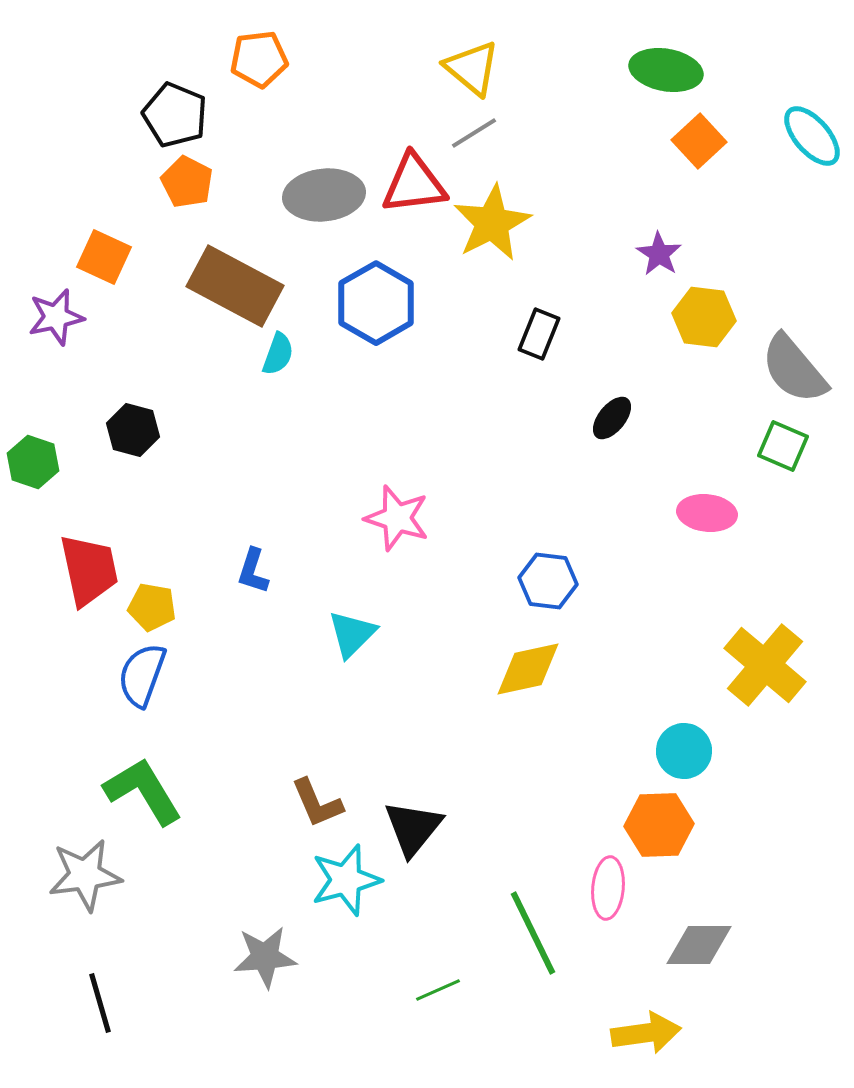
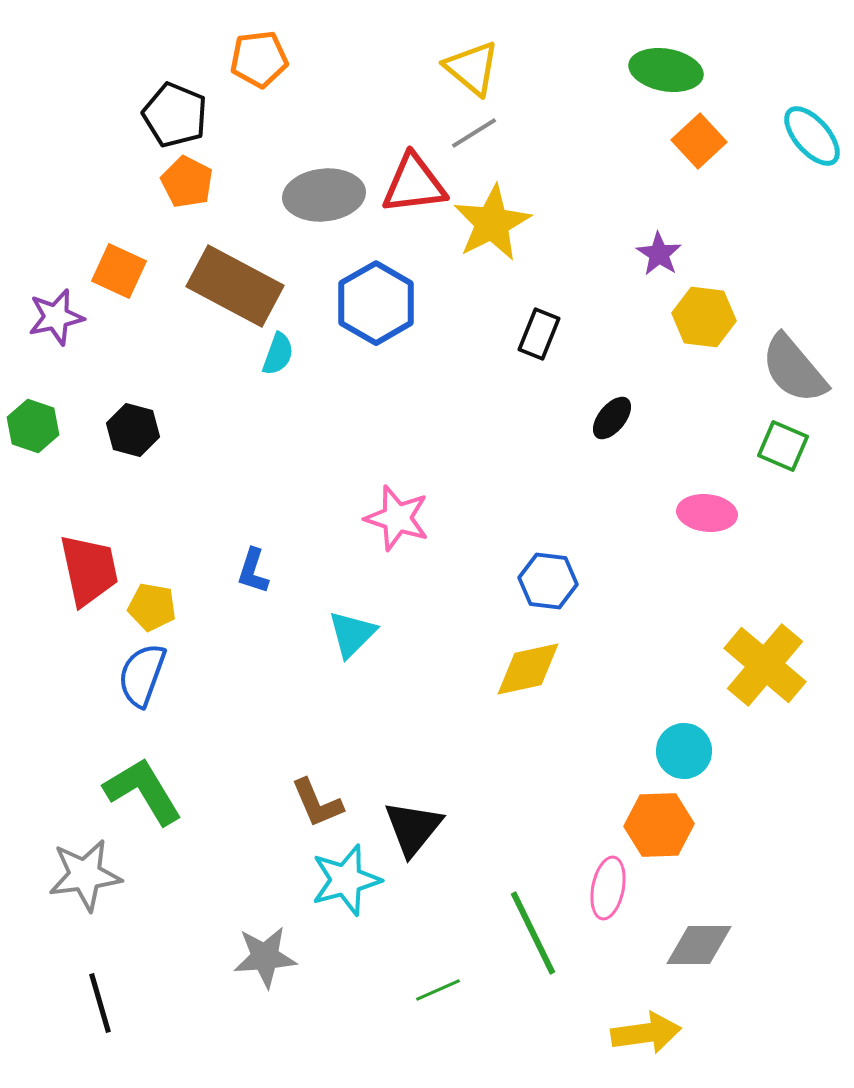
orange square at (104, 257): moved 15 px right, 14 px down
green hexagon at (33, 462): moved 36 px up
pink ellipse at (608, 888): rotated 6 degrees clockwise
